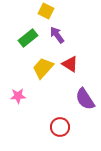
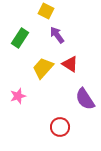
green rectangle: moved 8 px left; rotated 18 degrees counterclockwise
pink star: rotated 14 degrees counterclockwise
